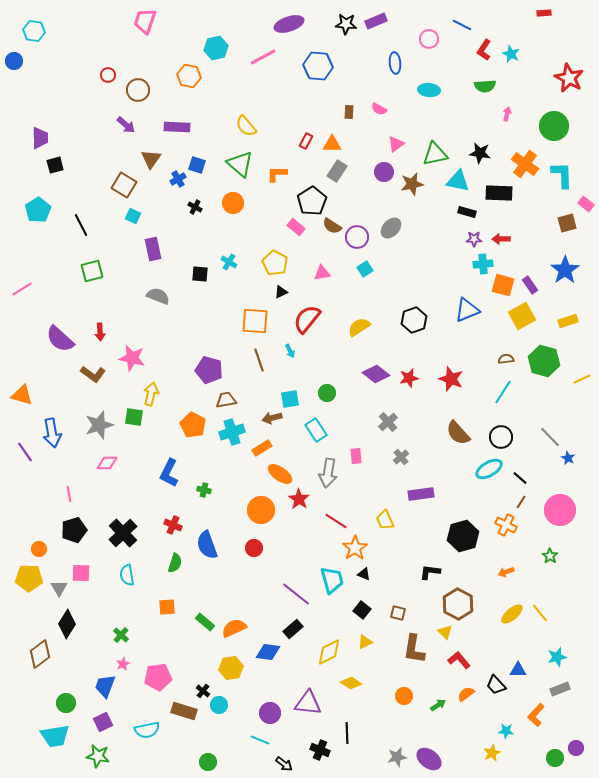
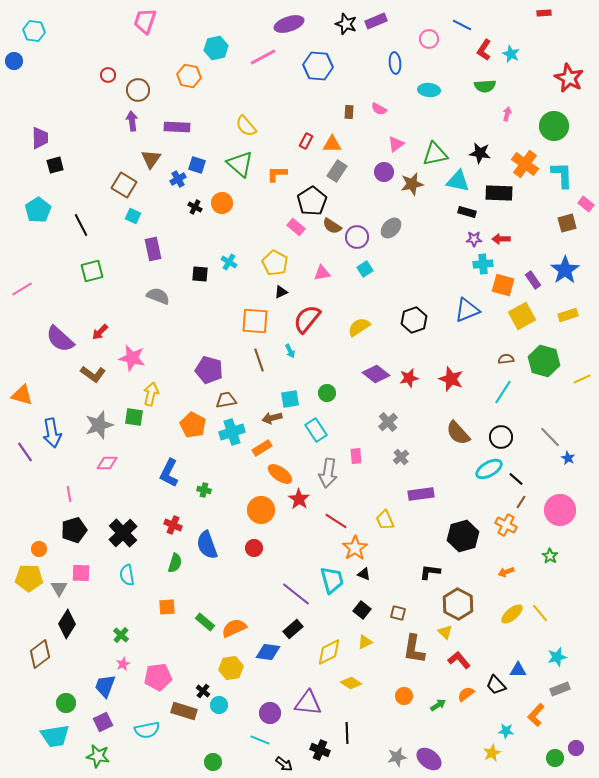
black star at (346, 24): rotated 15 degrees clockwise
purple arrow at (126, 125): moved 6 px right, 4 px up; rotated 138 degrees counterclockwise
orange circle at (233, 203): moved 11 px left
purple rectangle at (530, 285): moved 3 px right, 5 px up
yellow rectangle at (568, 321): moved 6 px up
red arrow at (100, 332): rotated 48 degrees clockwise
black line at (520, 478): moved 4 px left, 1 px down
green circle at (208, 762): moved 5 px right
